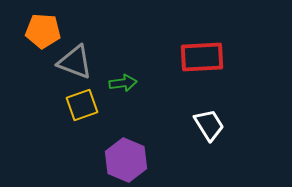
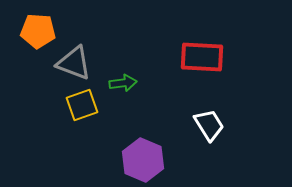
orange pentagon: moved 5 px left
red rectangle: rotated 6 degrees clockwise
gray triangle: moved 1 px left, 1 px down
purple hexagon: moved 17 px right
